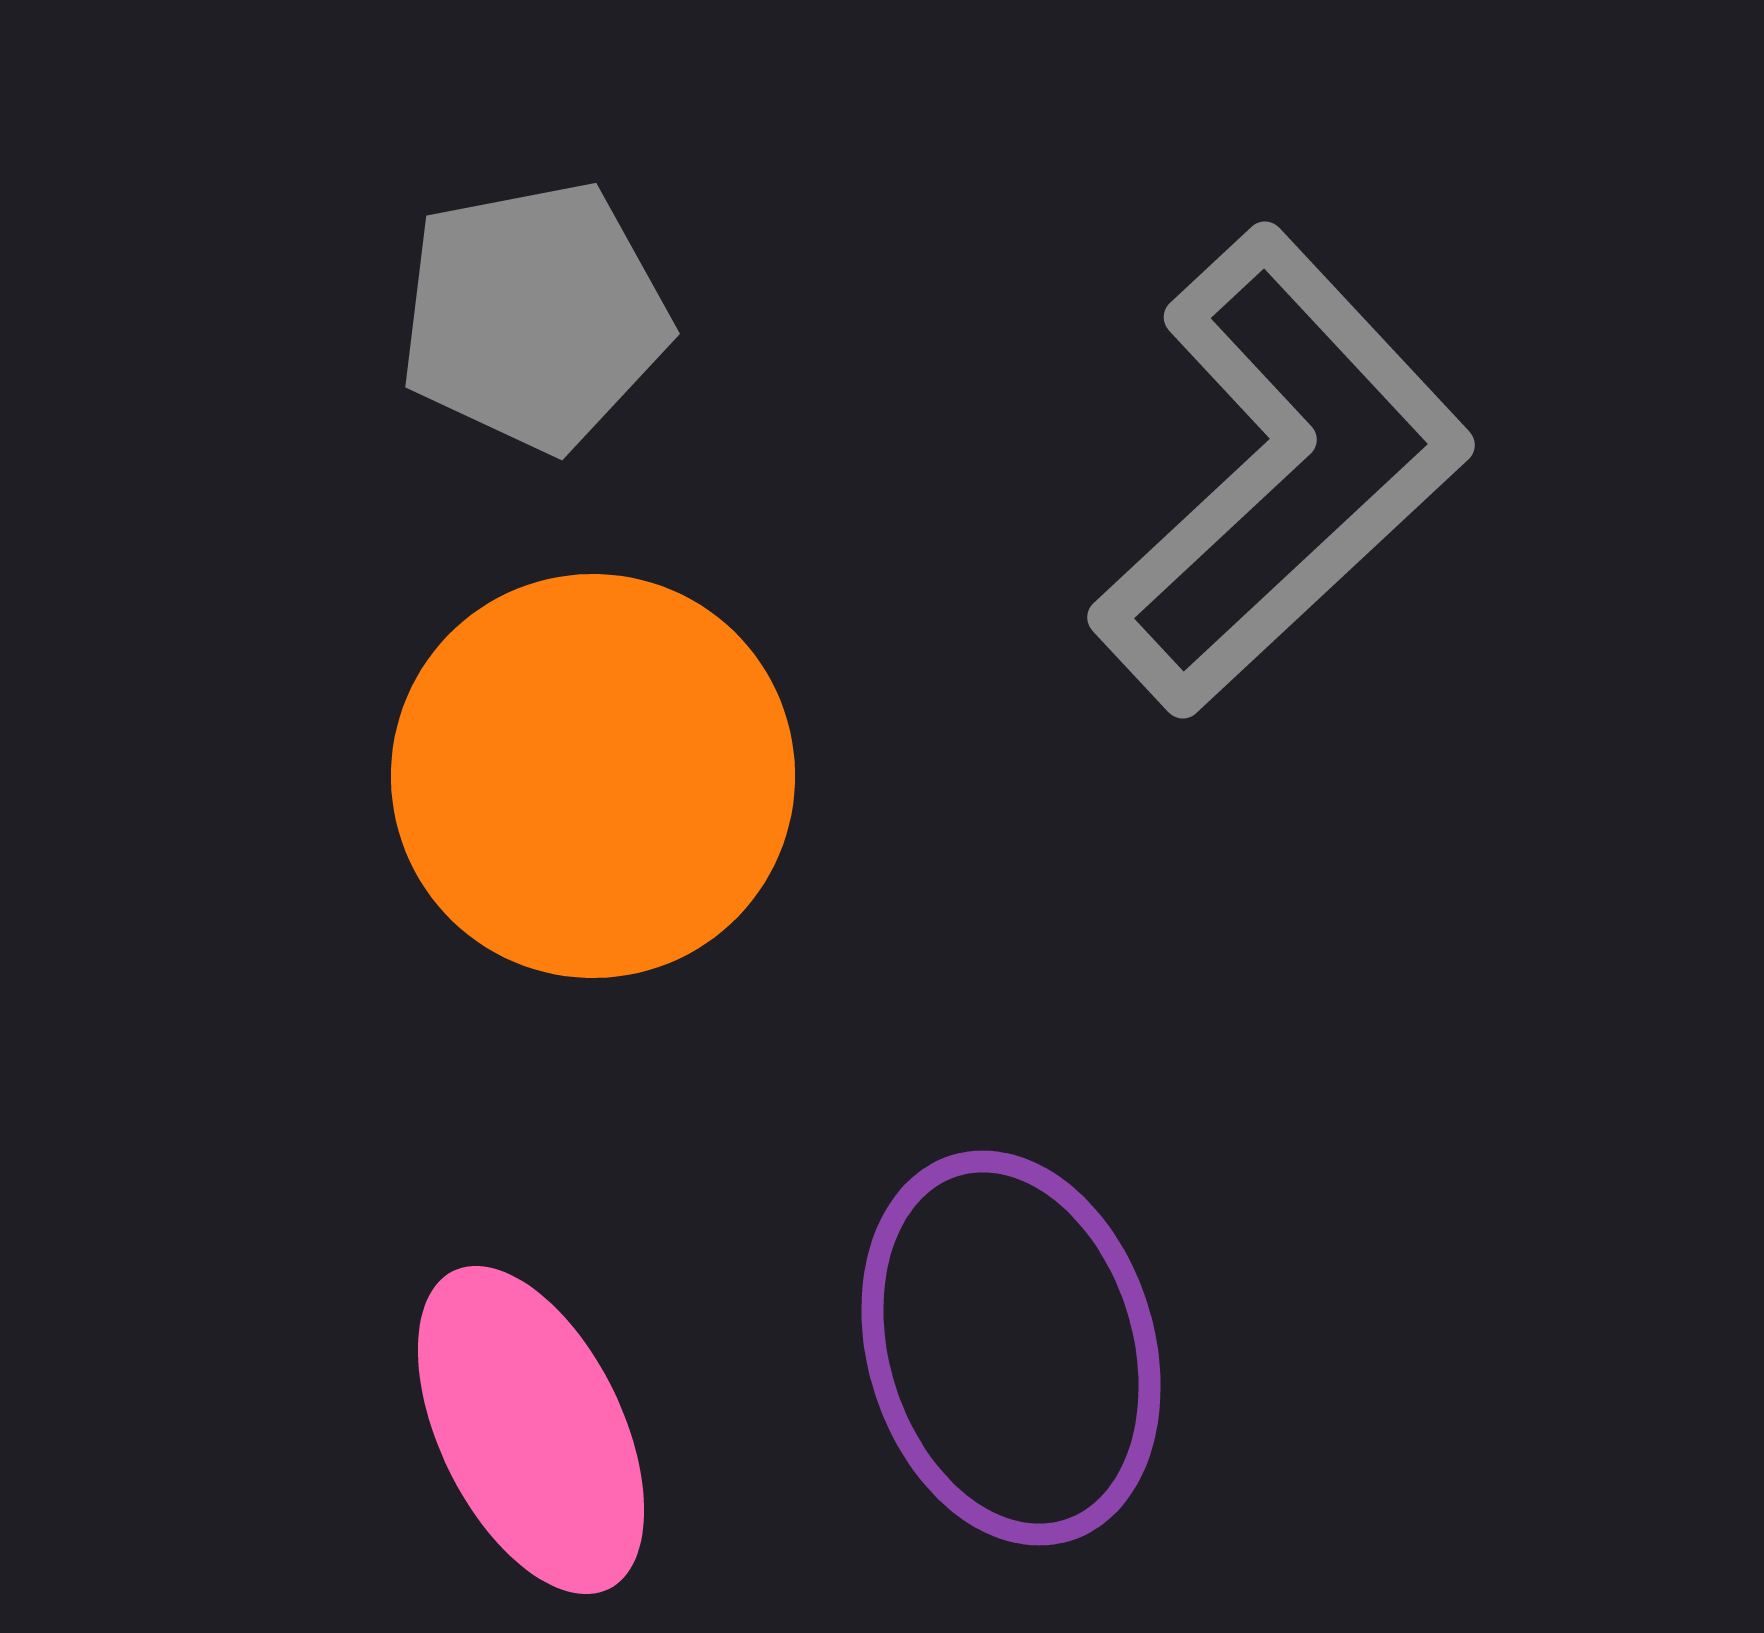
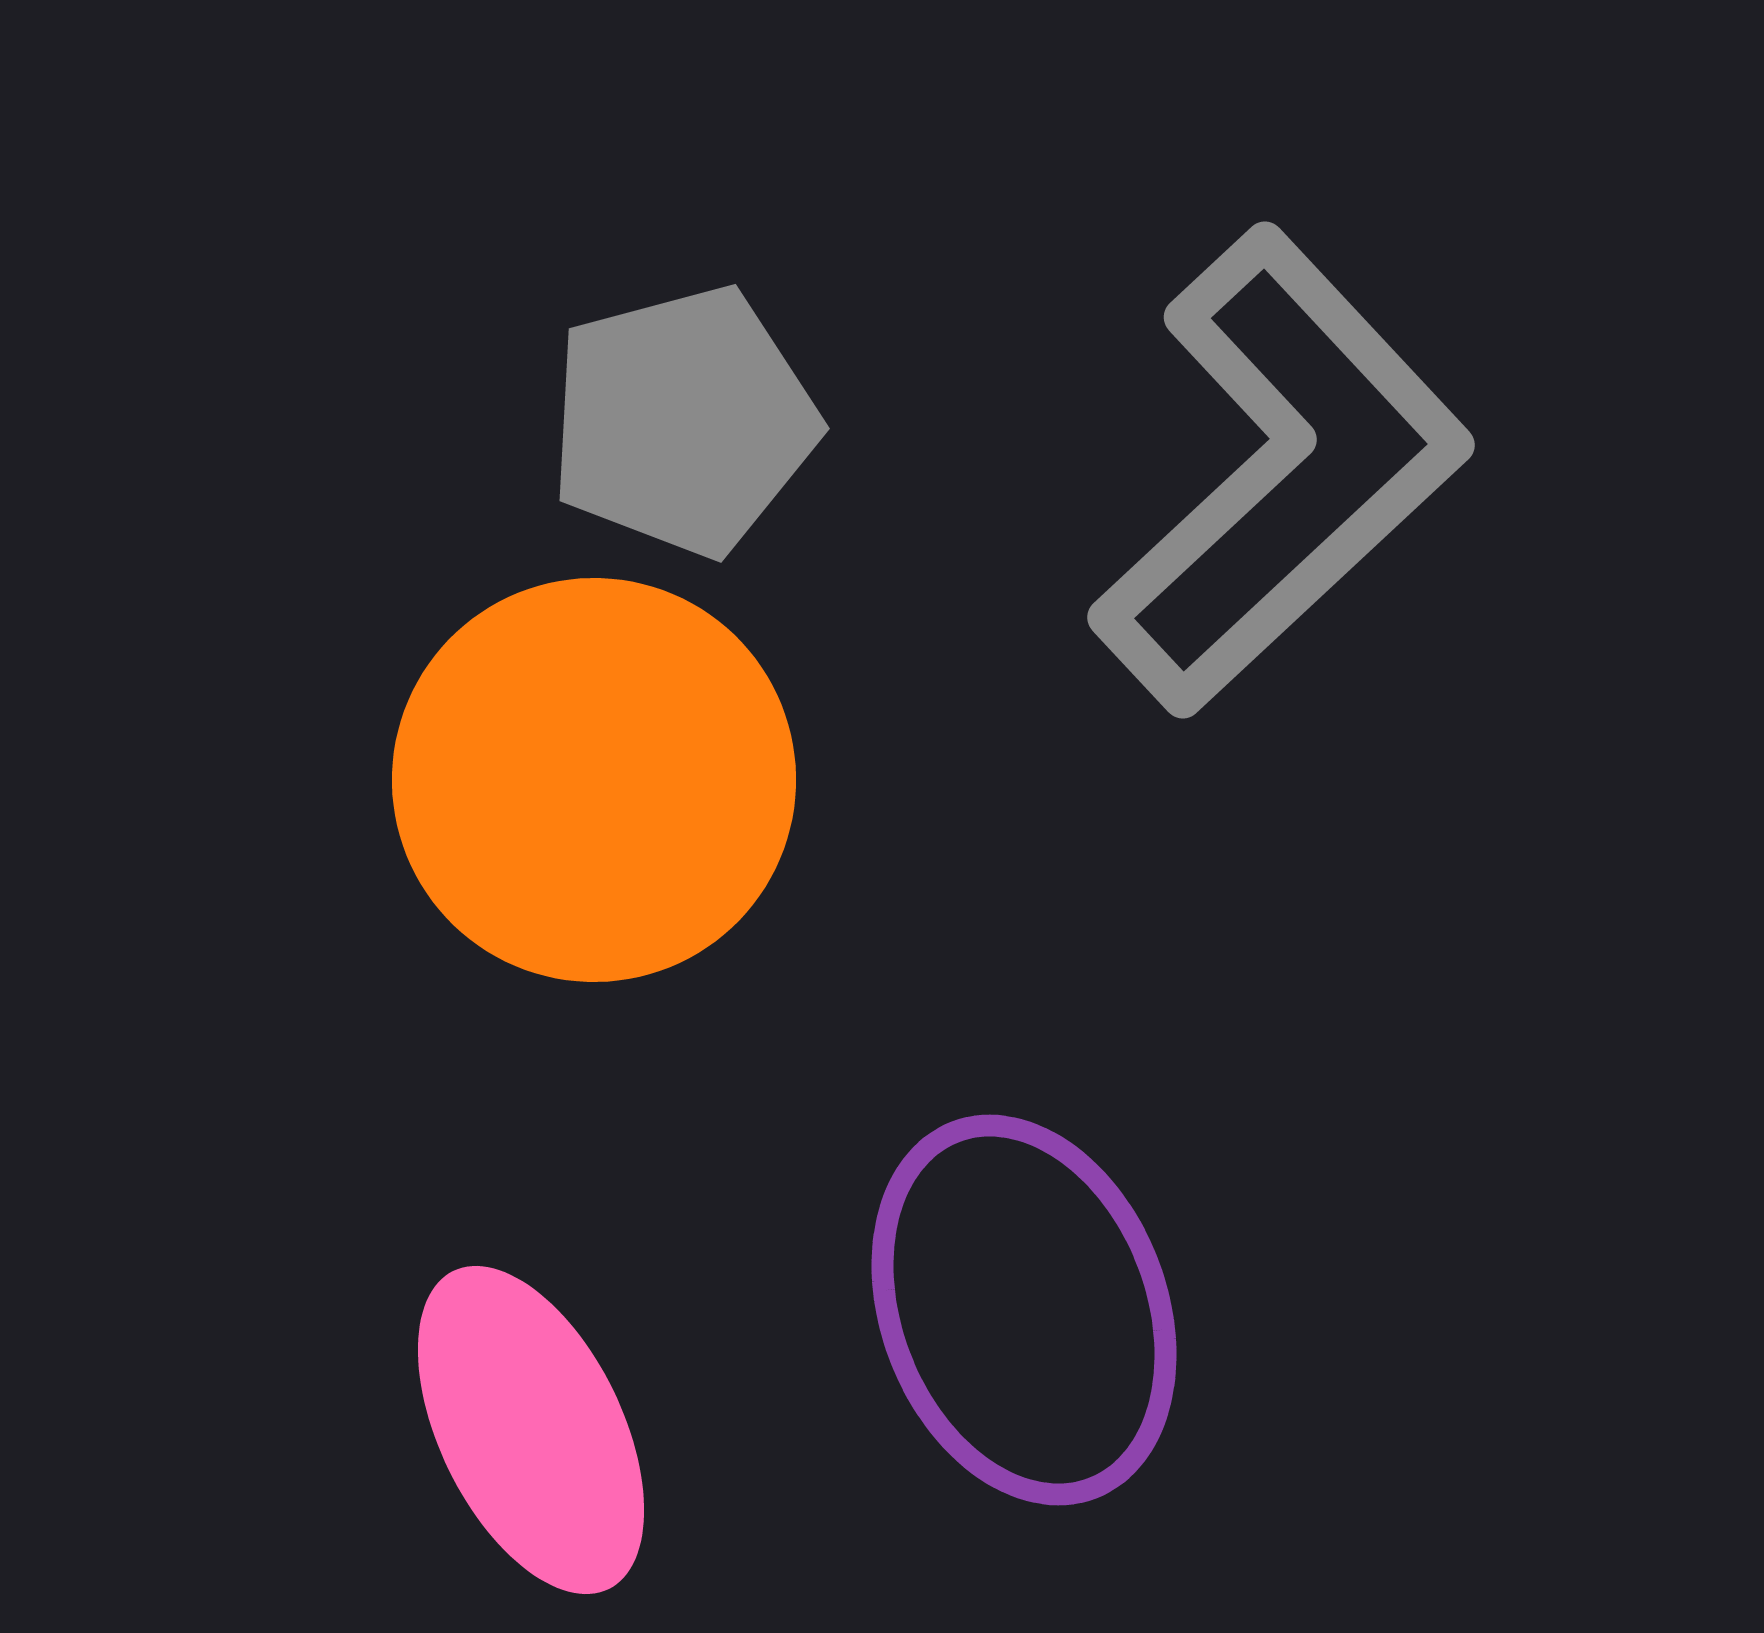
gray pentagon: moved 149 px right, 105 px down; rotated 4 degrees counterclockwise
orange circle: moved 1 px right, 4 px down
purple ellipse: moved 13 px right, 38 px up; rotated 4 degrees counterclockwise
